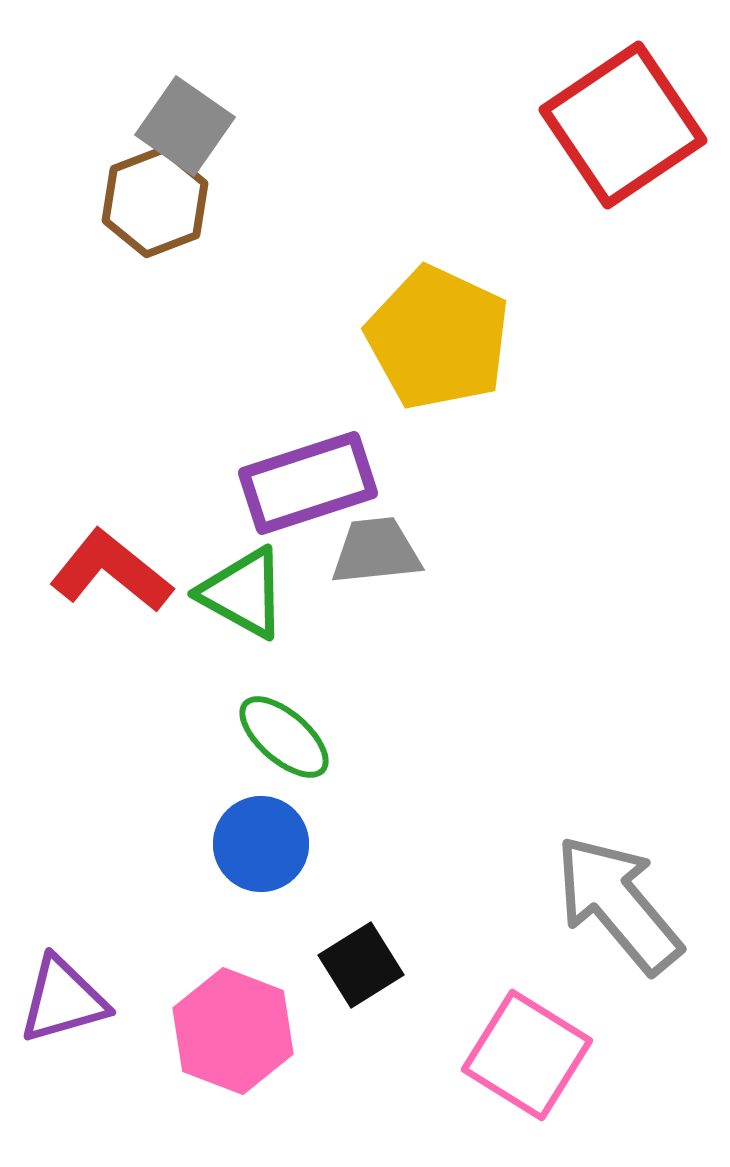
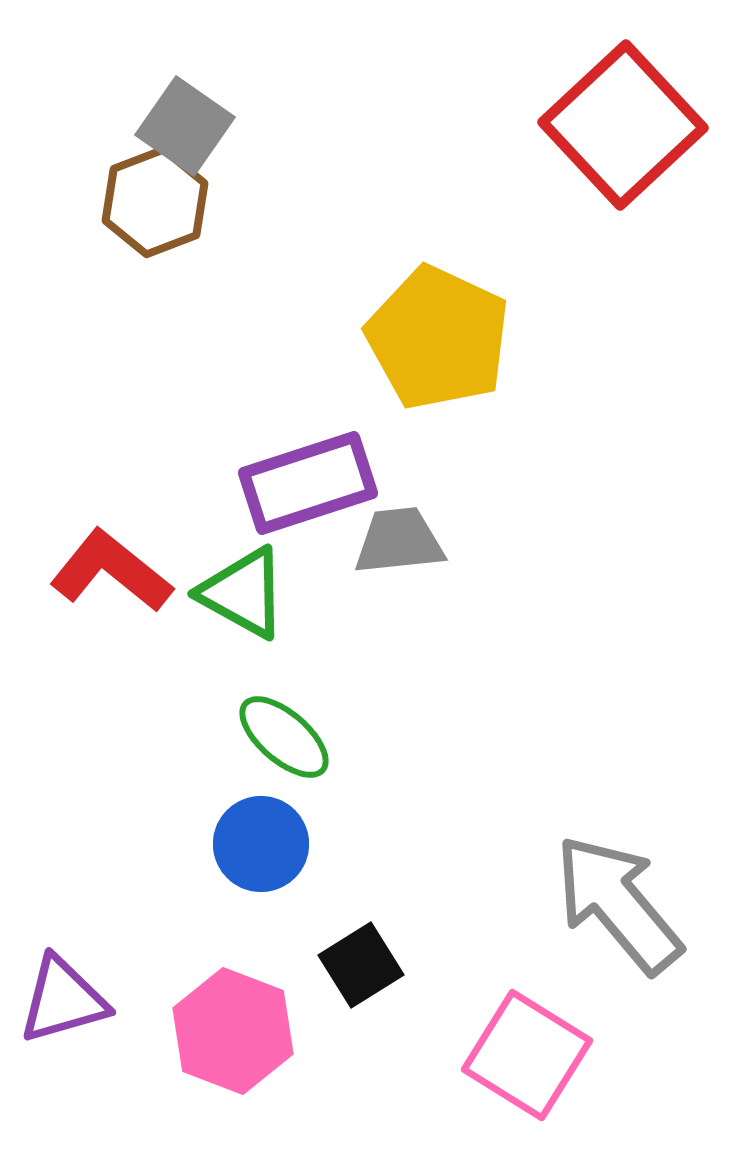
red square: rotated 9 degrees counterclockwise
gray trapezoid: moved 23 px right, 10 px up
